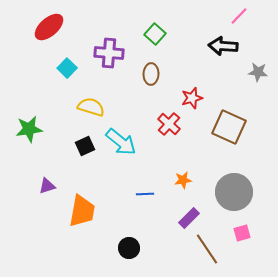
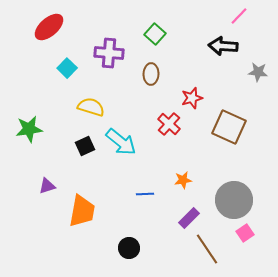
gray circle: moved 8 px down
pink square: moved 3 px right; rotated 18 degrees counterclockwise
